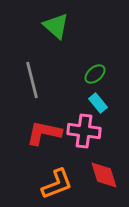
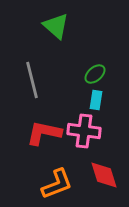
cyan rectangle: moved 2 px left, 3 px up; rotated 48 degrees clockwise
